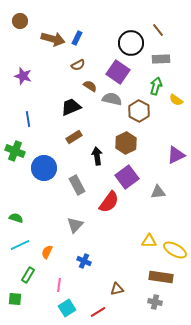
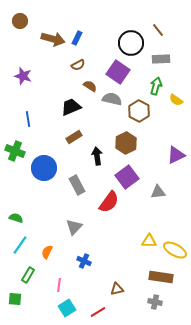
gray triangle at (75, 225): moved 1 px left, 2 px down
cyan line at (20, 245): rotated 30 degrees counterclockwise
